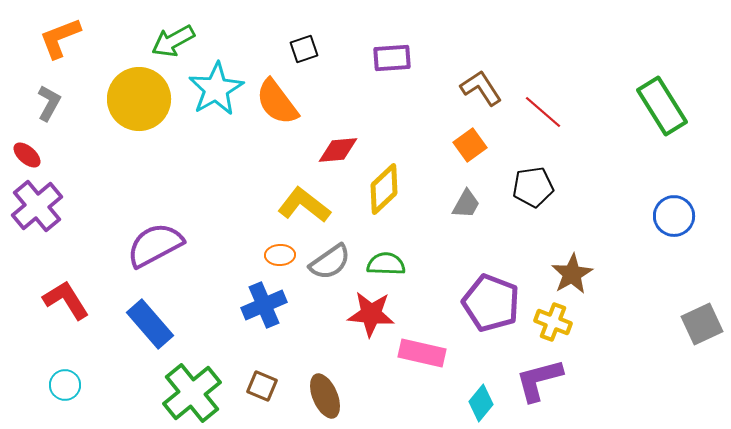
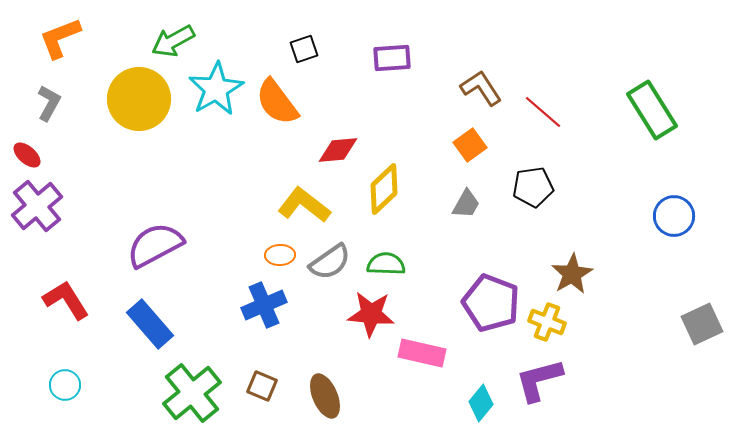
green rectangle: moved 10 px left, 4 px down
yellow cross: moved 6 px left
